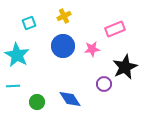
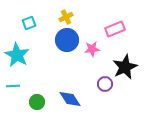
yellow cross: moved 2 px right, 1 px down
blue circle: moved 4 px right, 6 px up
purple circle: moved 1 px right
